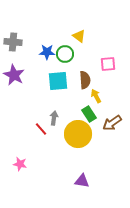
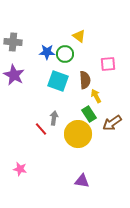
cyan square: rotated 25 degrees clockwise
pink star: moved 5 px down
